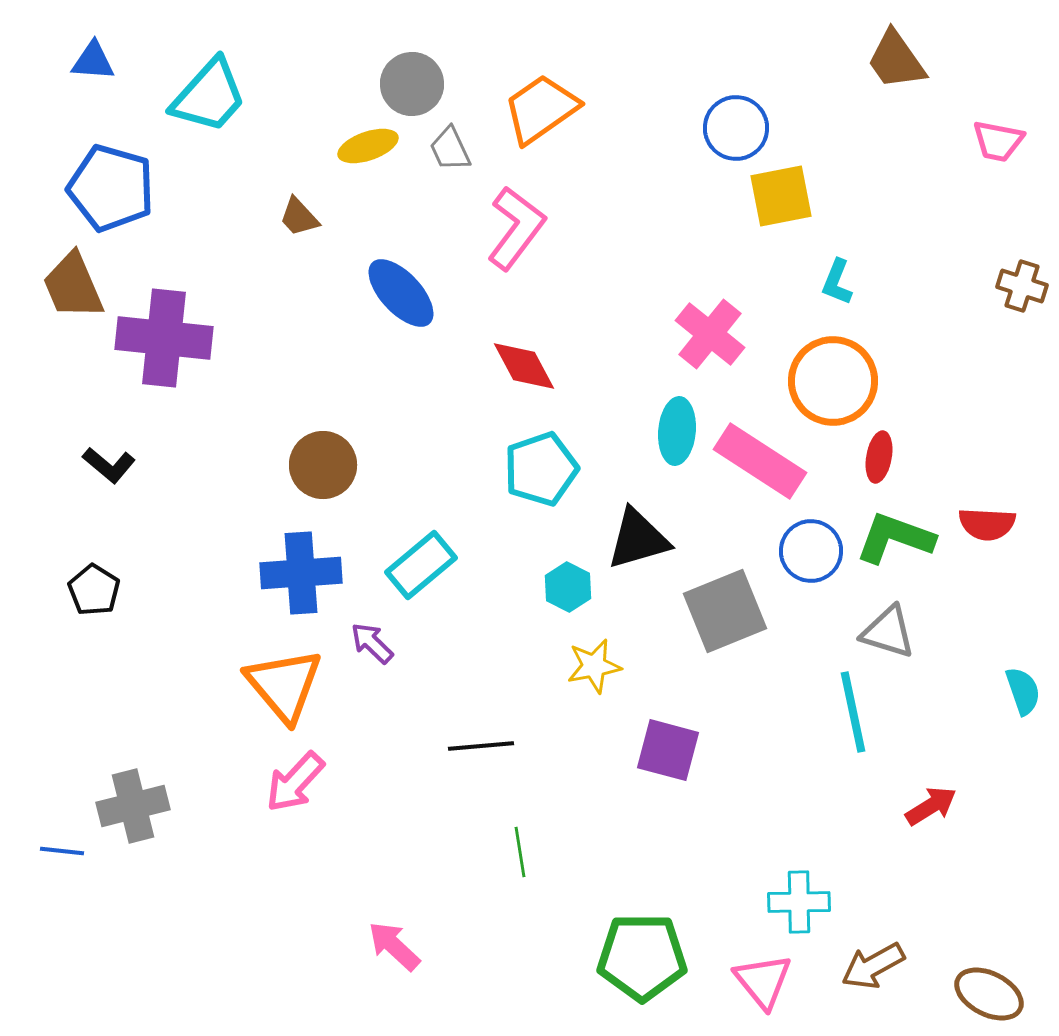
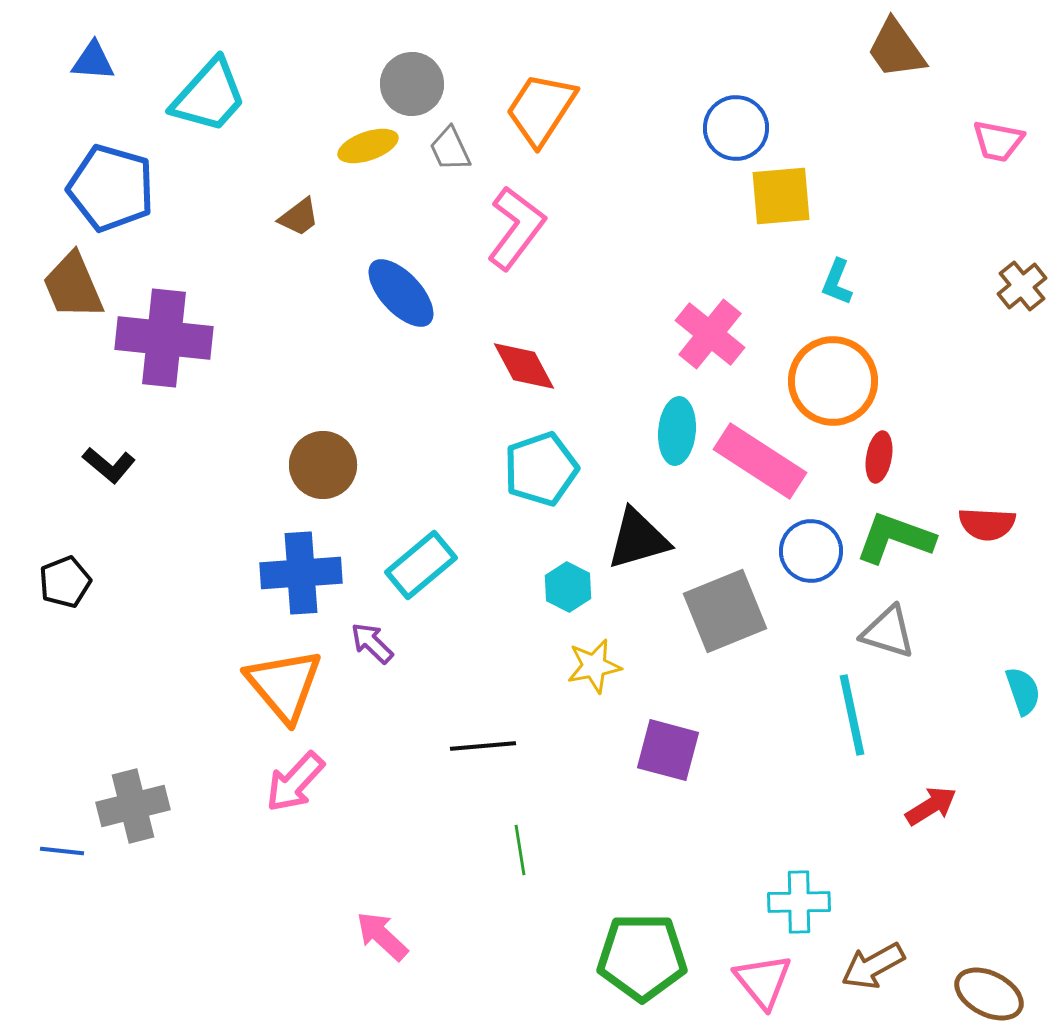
brown trapezoid at (896, 60): moved 11 px up
orange trapezoid at (541, 109): rotated 22 degrees counterclockwise
yellow square at (781, 196): rotated 6 degrees clockwise
brown trapezoid at (299, 217): rotated 84 degrees counterclockwise
brown cross at (1022, 286): rotated 33 degrees clockwise
black pentagon at (94, 590): moved 29 px left, 8 px up; rotated 18 degrees clockwise
cyan line at (853, 712): moved 1 px left, 3 px down
black line at (481, 746): moved 2 px right
green line at (520, 852): moved 2 px up
pink arrow at (394, 946): moved 12 px left, 10 px up
